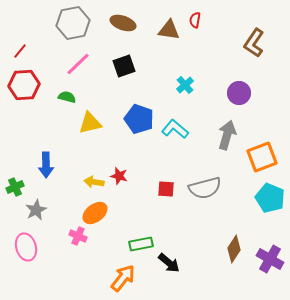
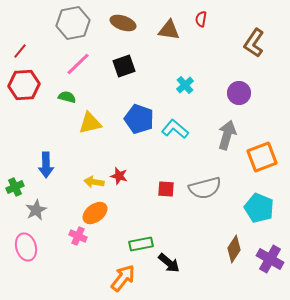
red semicircle: moved 6 px right, 1 px up
cyan pentagon: moved 11 px left, 10 px down
